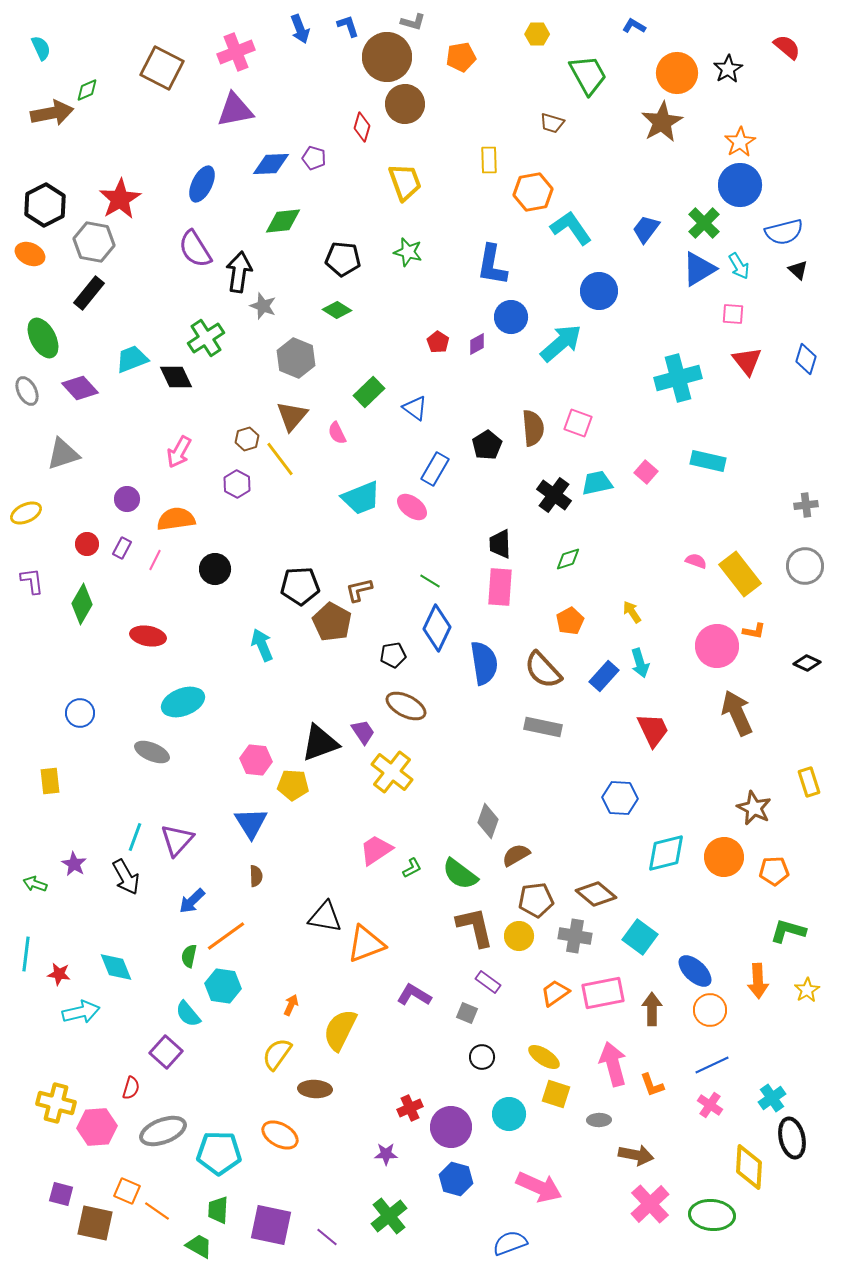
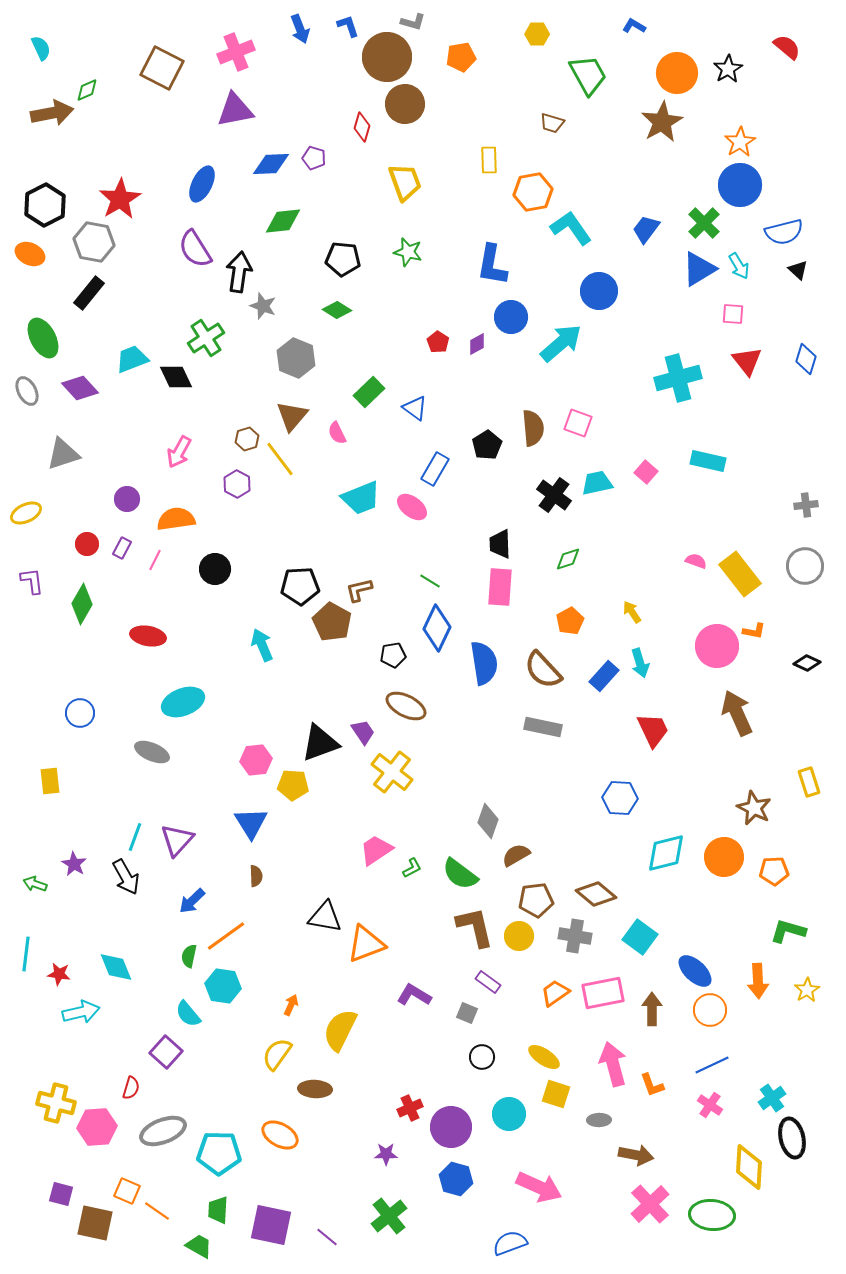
pink hexagon at (256, 760): rotated 12 degrees counterclockwise
